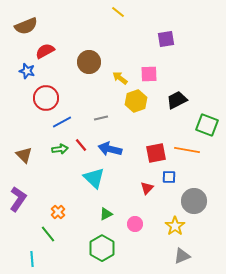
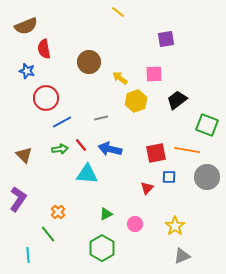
red semicircle: moved 1 px left, 2 px up; rotated 72 degrees counterclockwise
pink square: moved 5 px right
black trapezoid: rotated 10 degrees counterclockwise
cyan triangle: moved 7 px left, 4 px up; rotated 40 degrees counterclockwise
gray circle: moved 13 px right, 24 px up
cyan line: moved 4 px left, 4 px up
